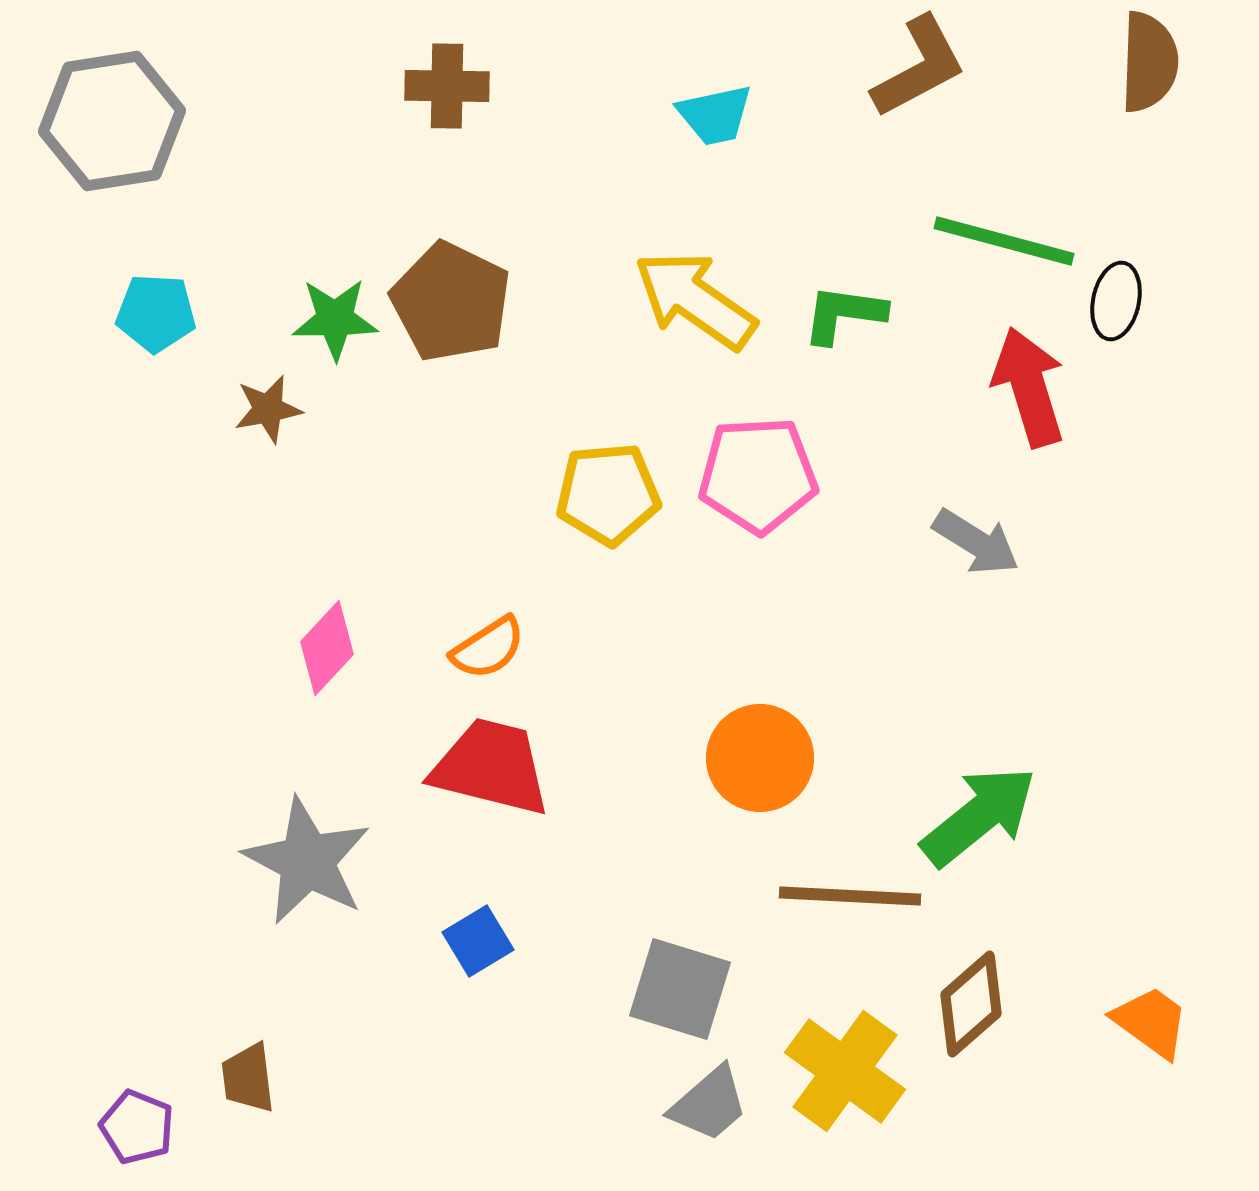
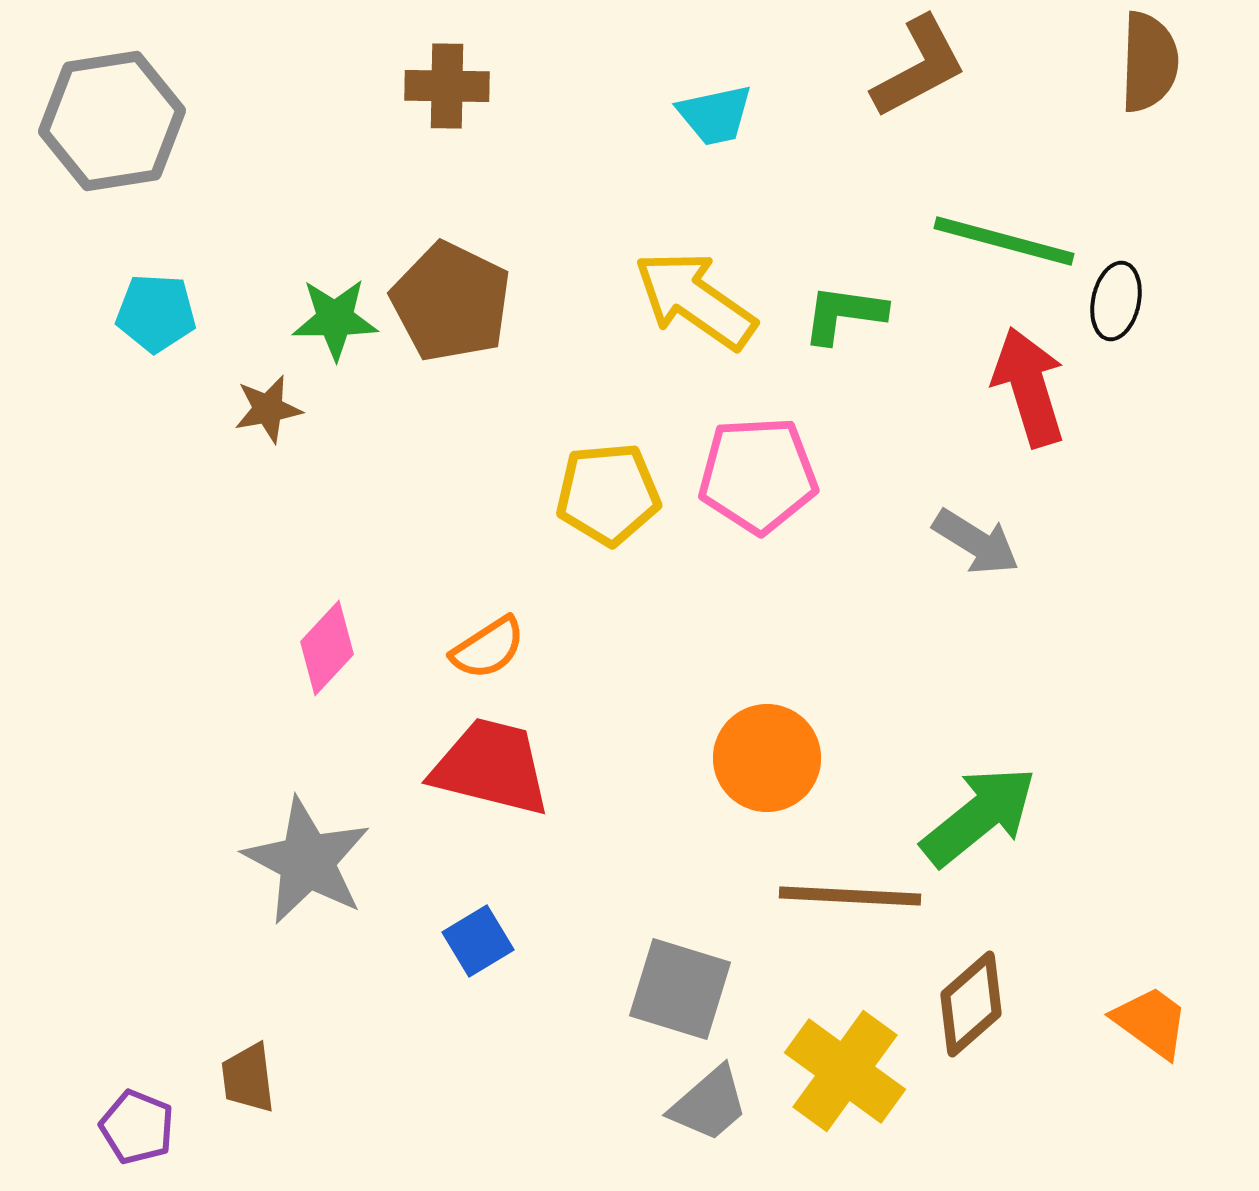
orange circle: moved 7 px right
